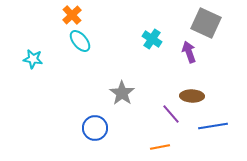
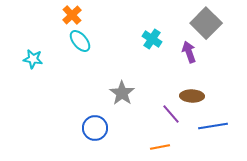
gray square: rotated 20 degrees clockwise
